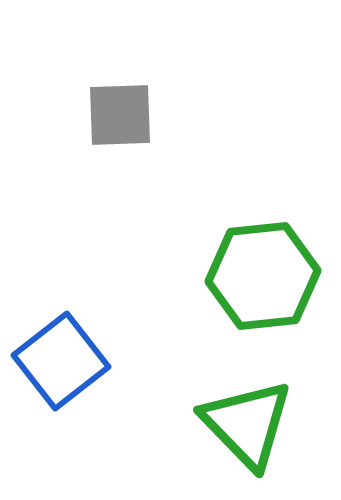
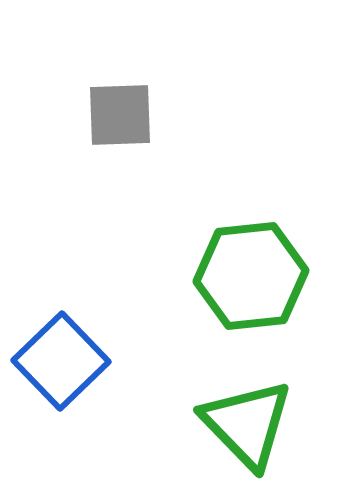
green hexagon: moved 12 px left
blue square: rotated 6 degrees counterclockwise
